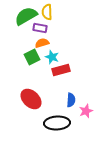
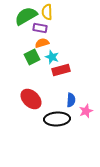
black ellipse: moved 4 px up
